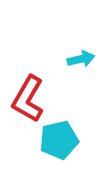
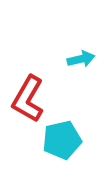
cyan pentagon: moved 3 px right
